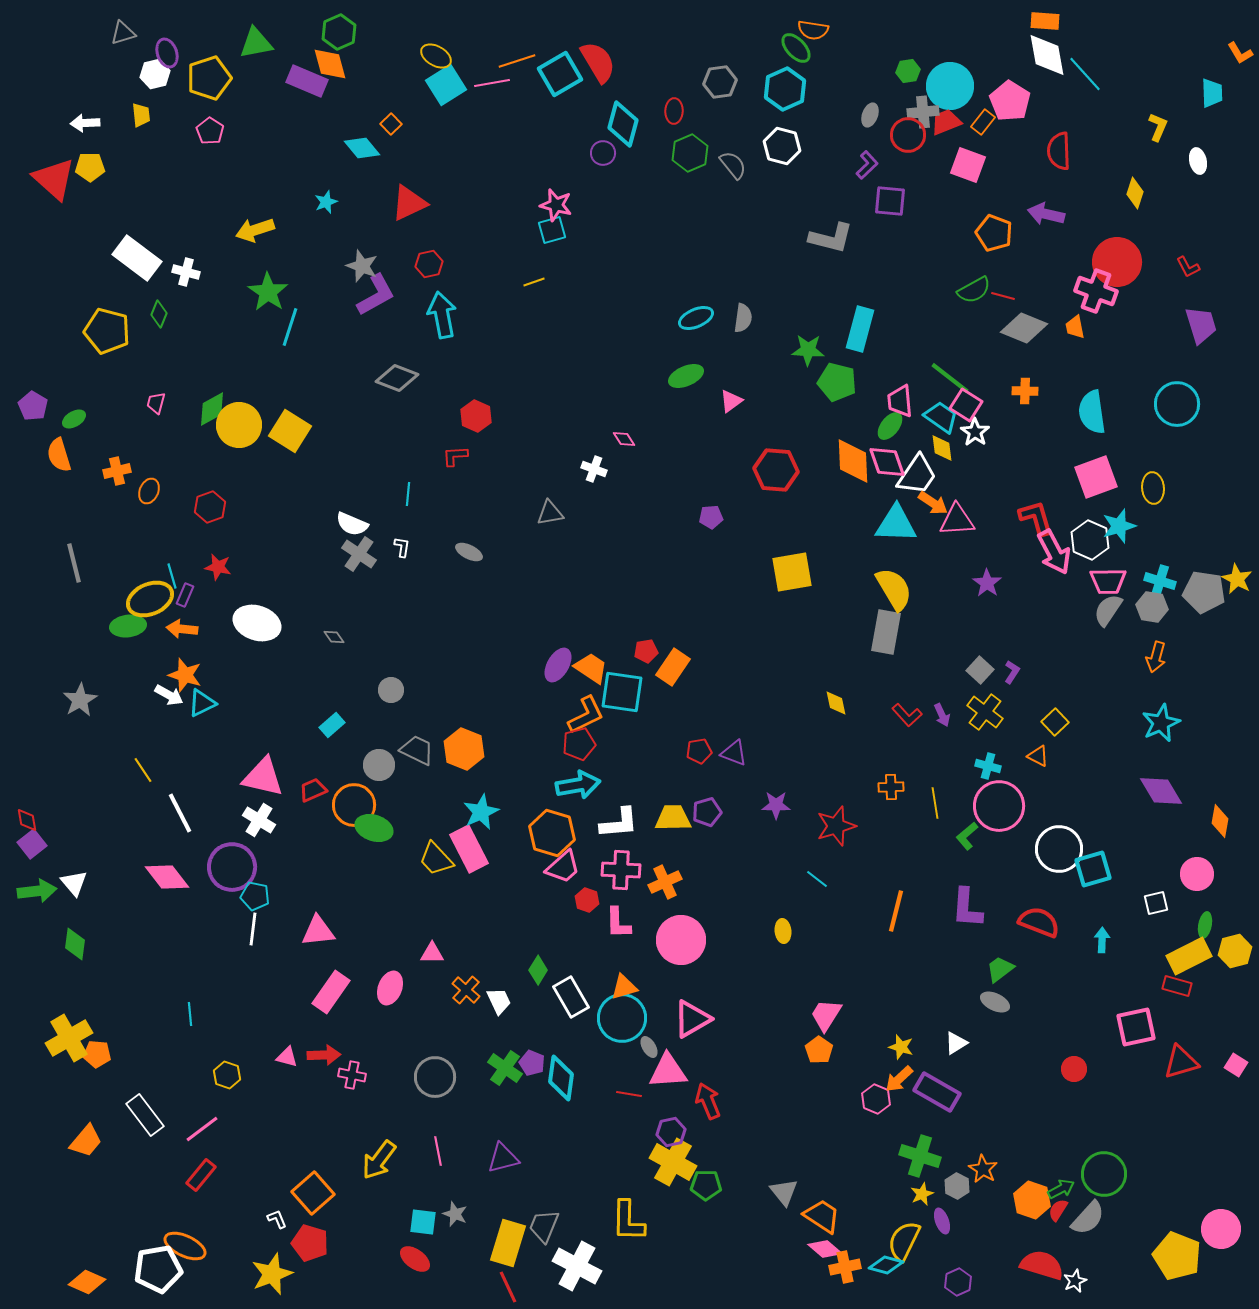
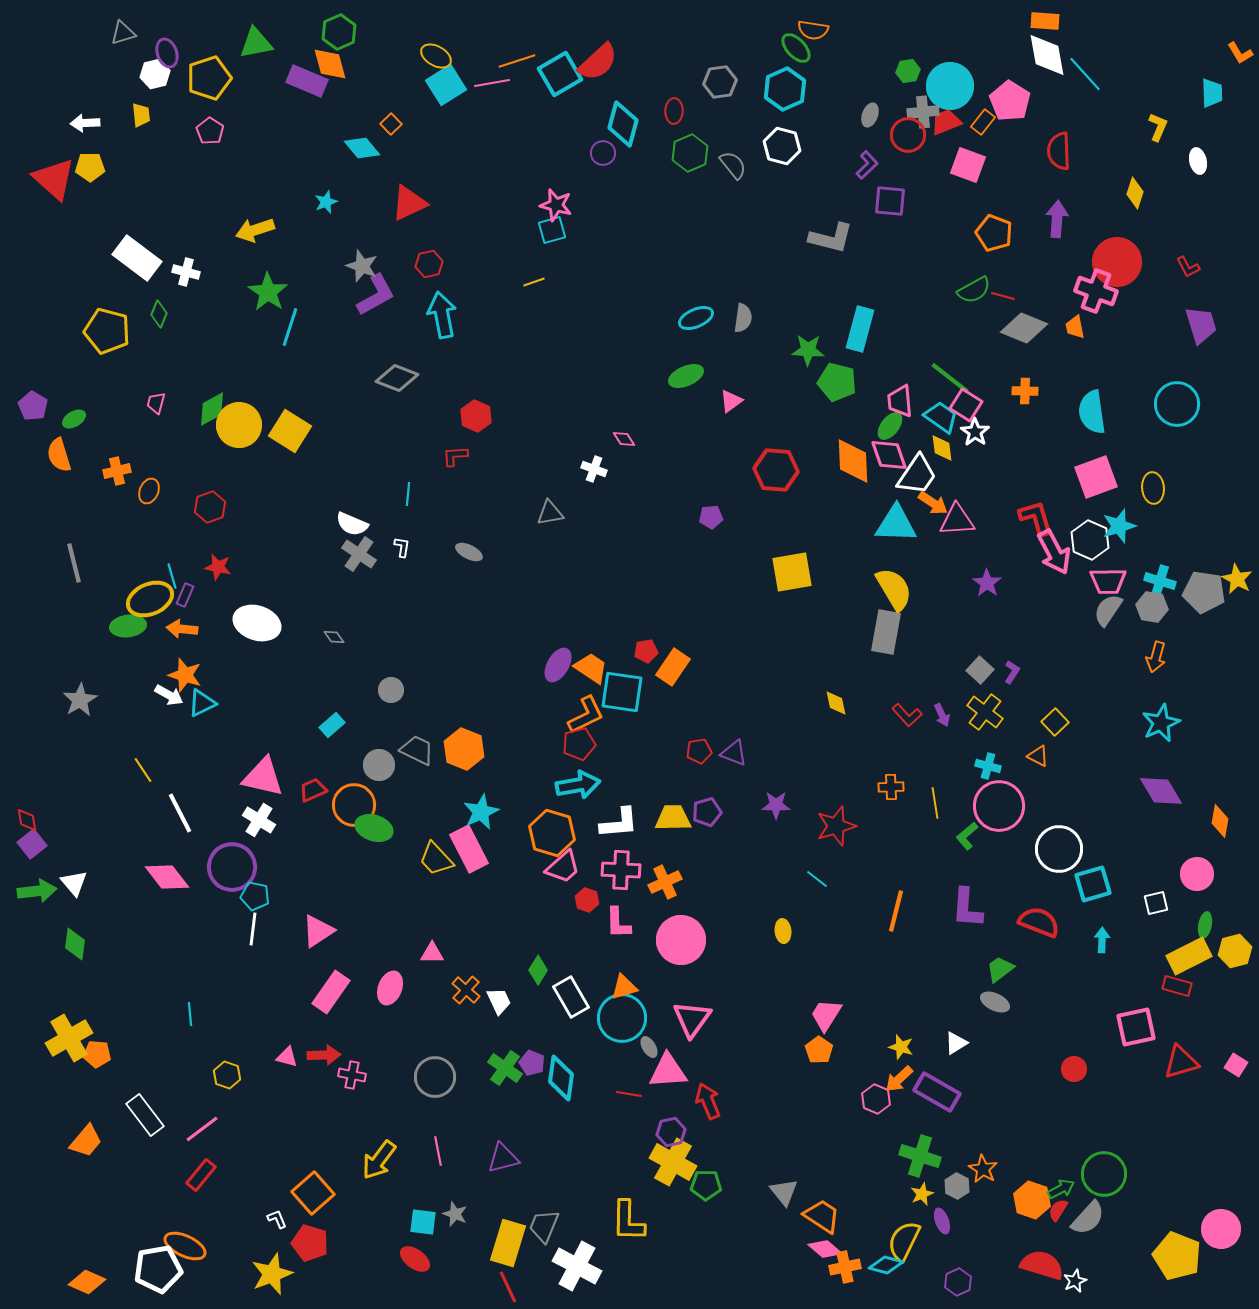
red semicircle at (598, 62): rotated 78 degrees clockwise
purple arrow at (1046, 214): moved 11 px right, 5 px down; rotated 81 degrees clockwise
pink diamond at (887, 462): moved 2 px right, 7 px up
cyan square at (1093, 869): moved 15 px down
pink triangle at (318, 931): rotated 27 degrees counterclockwise
pink triangle at (692, 1019): rotated 24 degrees counterclockwise
